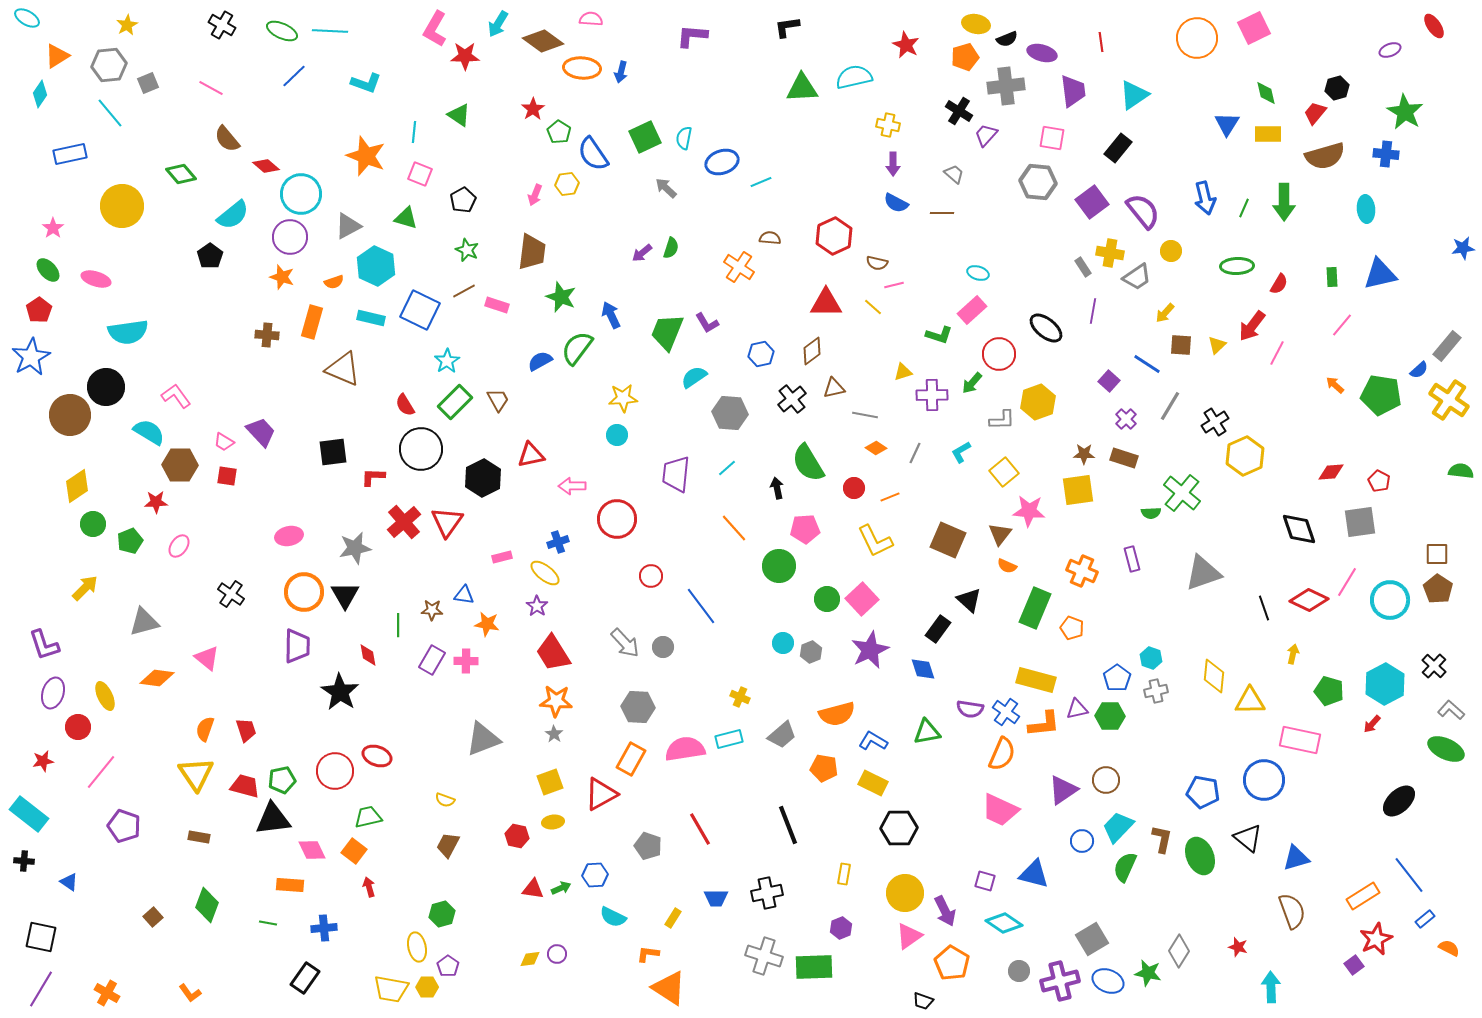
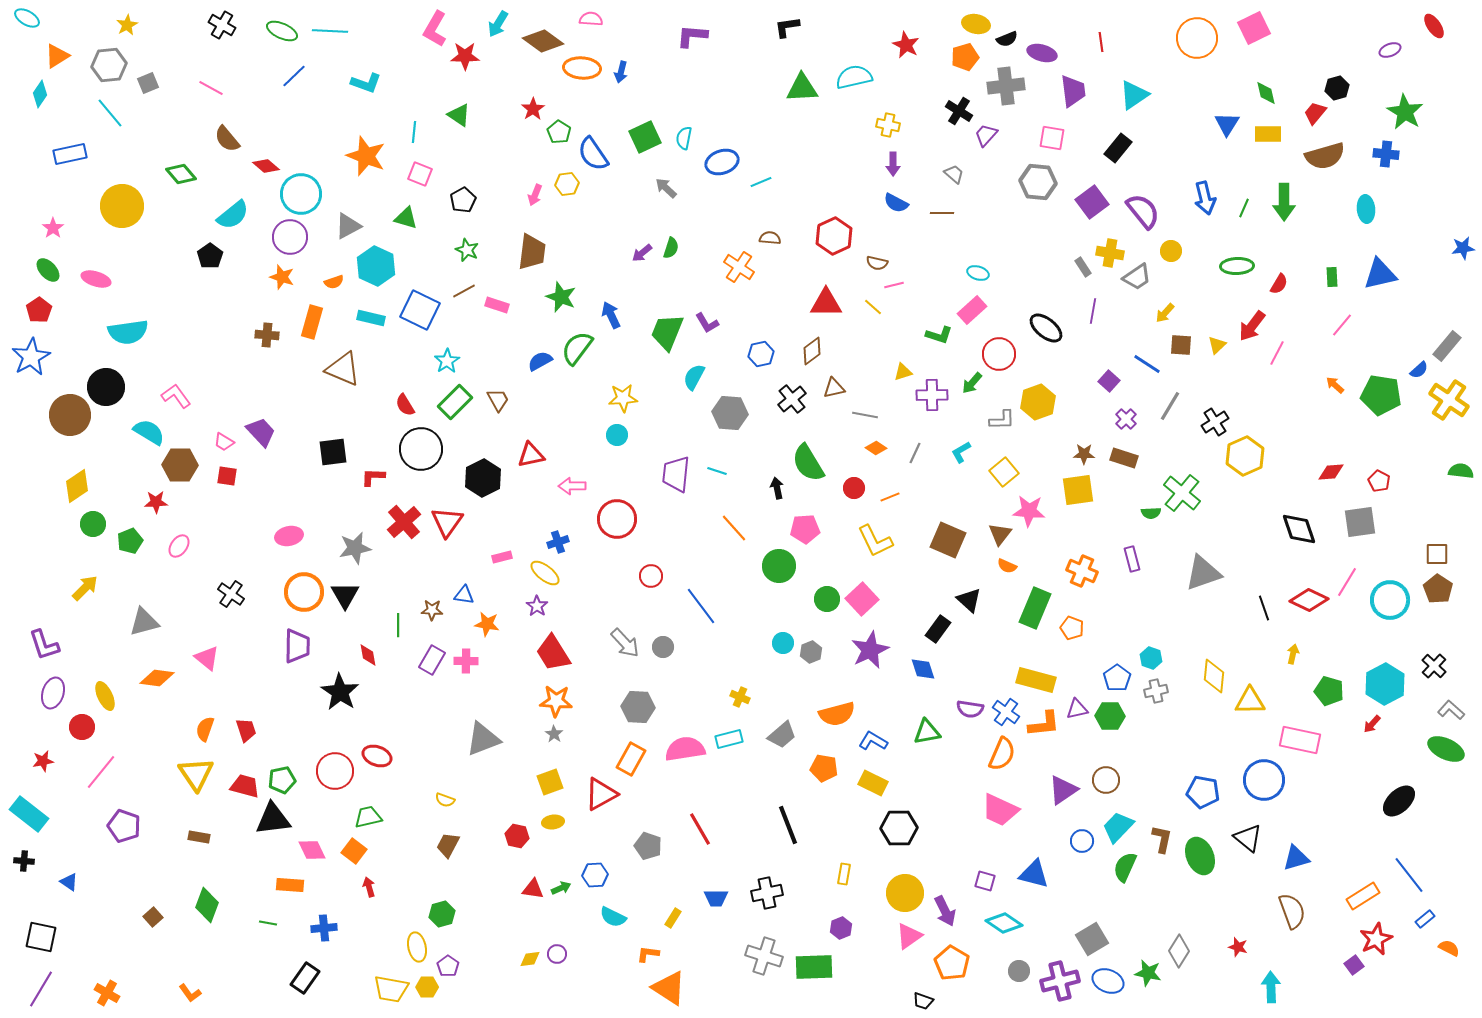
cyan semicircle at (694, 377): rotated 28 degrees counterclockwise
cyan line at (727, 468): moved 10 px left, 3 px down; rotated 60 degrees clockwise
red circle at (78, 727): moved 4 px right
